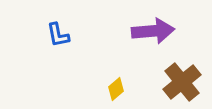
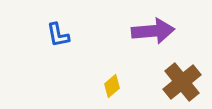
yellow diamond: moved 4 px left, 3 px up
